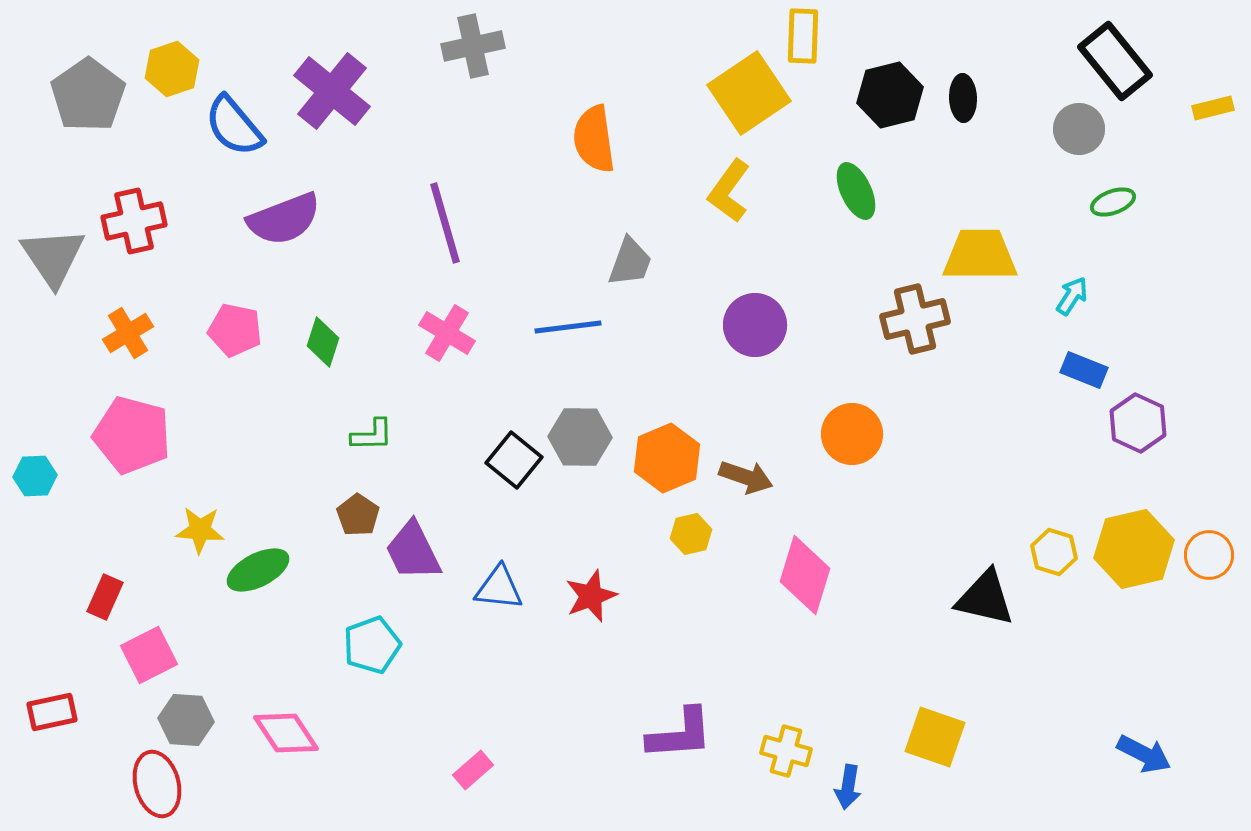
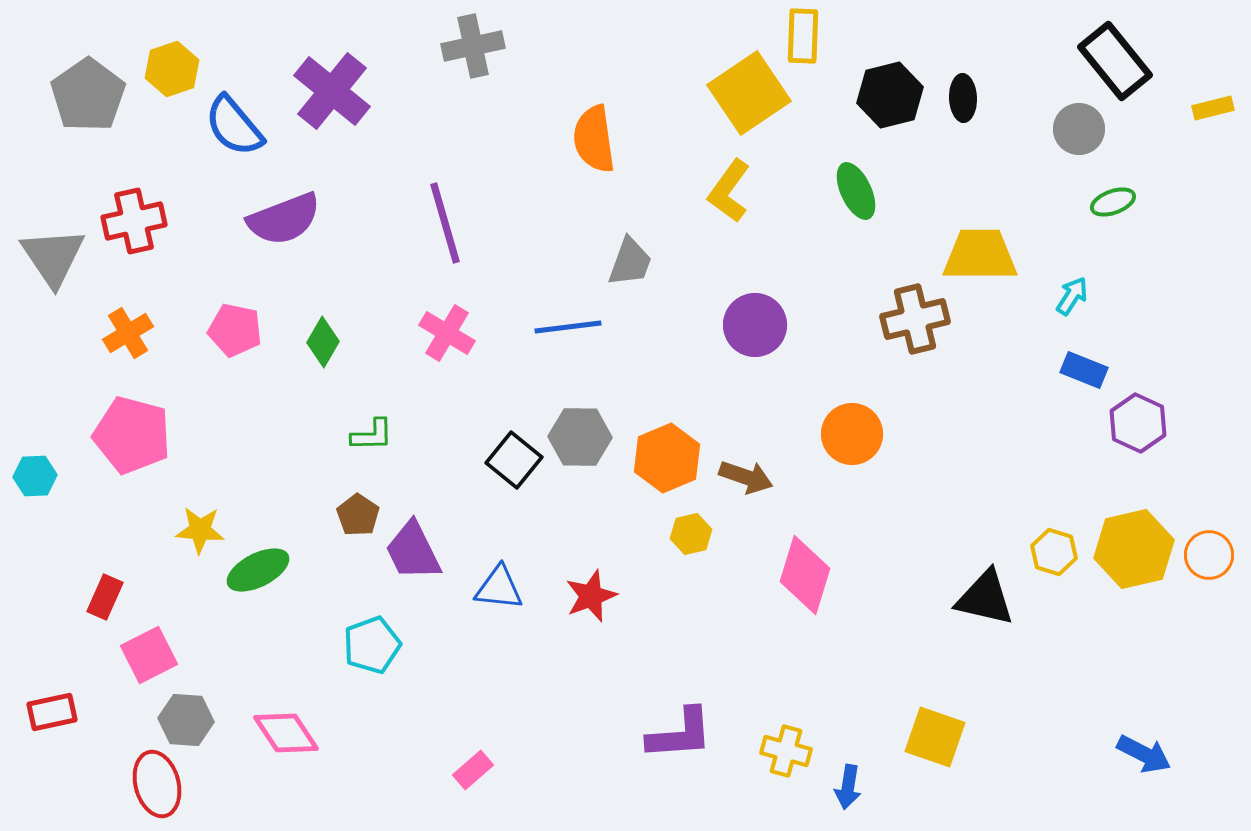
green diamond at (323, 342): rotated 12 degrees clockwise
